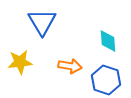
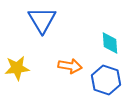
blue triangle: moved 2 px up
cyan diamond: moved 2 px right, 2 px down
yellow star: moved 3 px left, 6 px down
